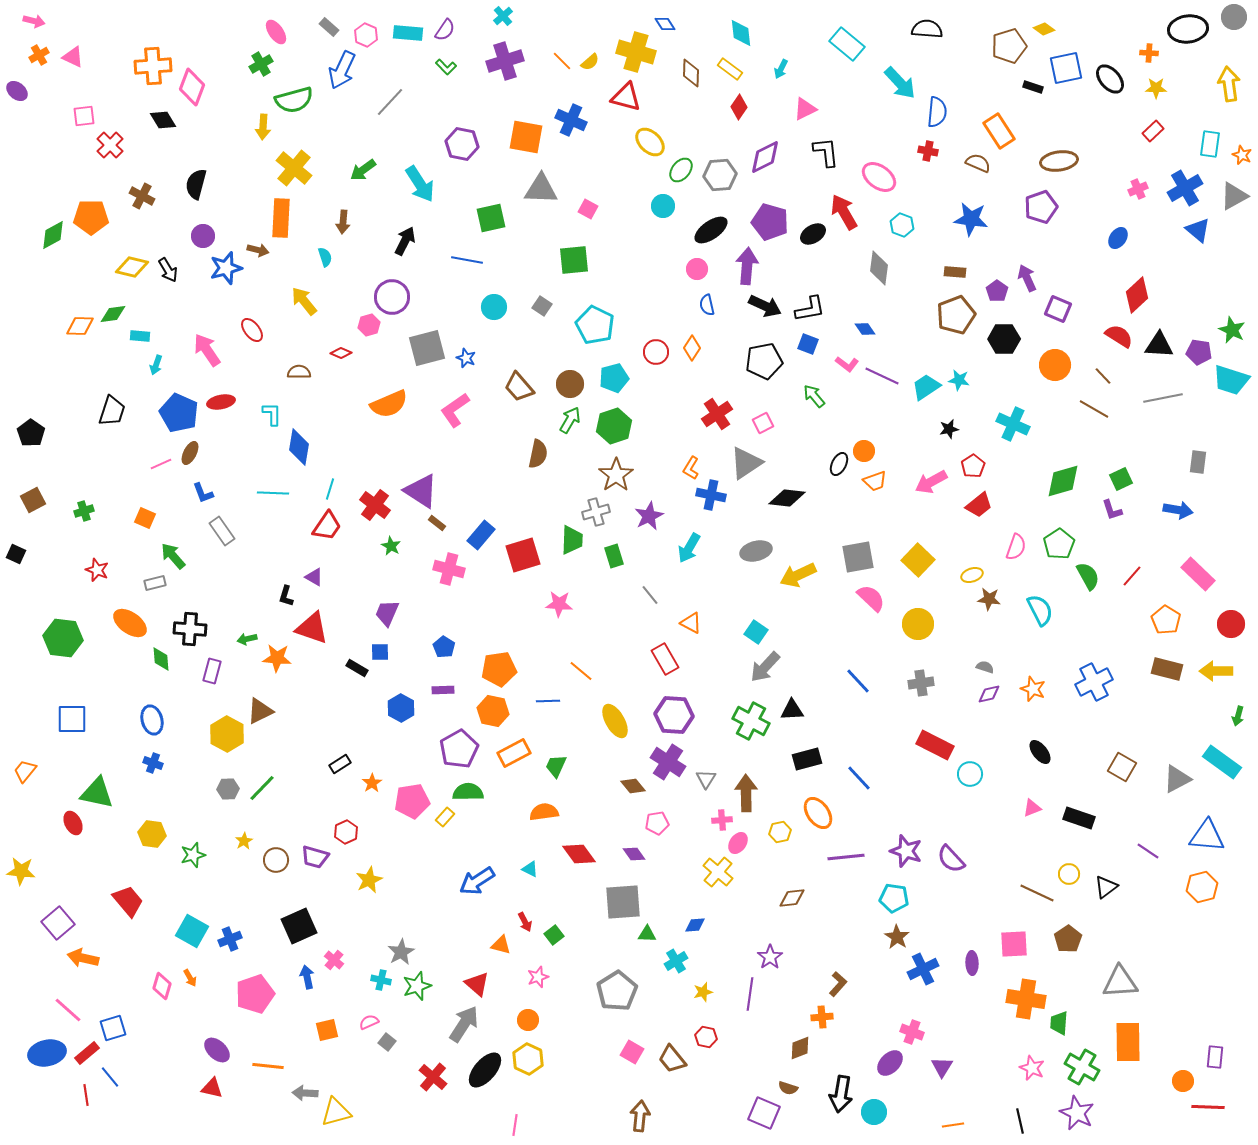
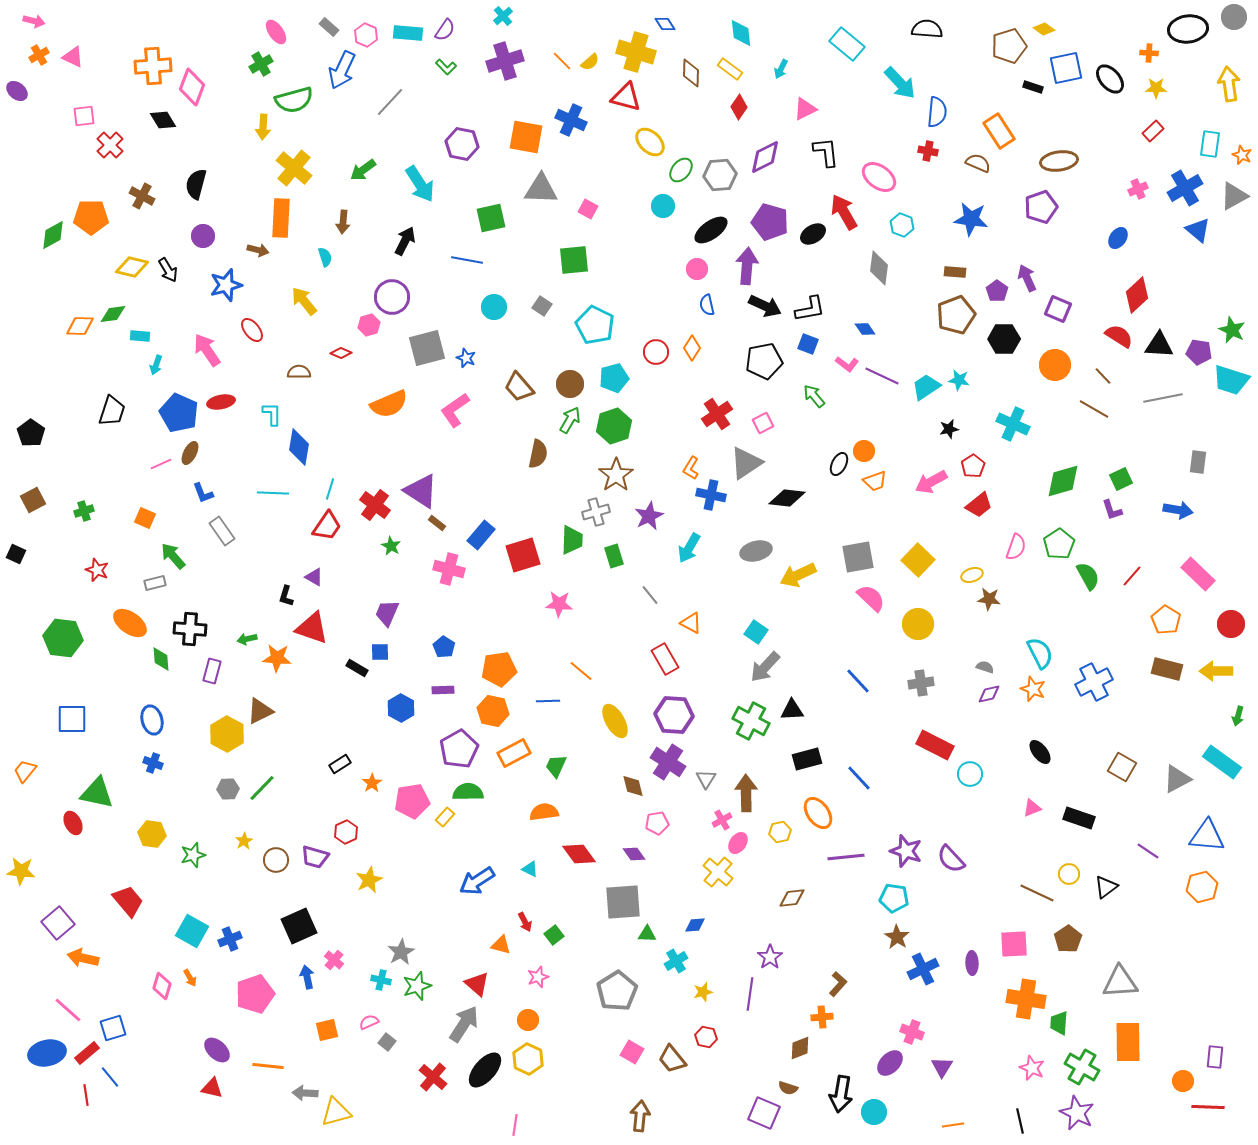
blue star at (226, 268): moved 17 px down
cyan semicircle at (1040, 610): moved 43 px down
brown diamond at (633, 786): rotated 25 degrees clockwise
pink cross at (722, 820): rotated 24 degrees counterclockwise
